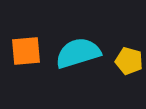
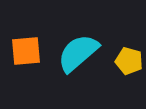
cyan semicircle: rotated 24 degrees counterclockwise
